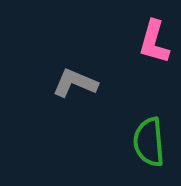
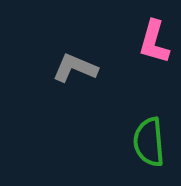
gray L-shape: moved 15 px up
